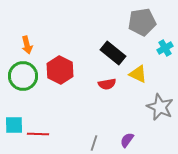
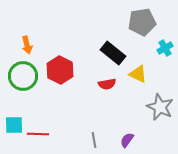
gray line: moved 3 px up; rotated 28 degrees counterclockwise
